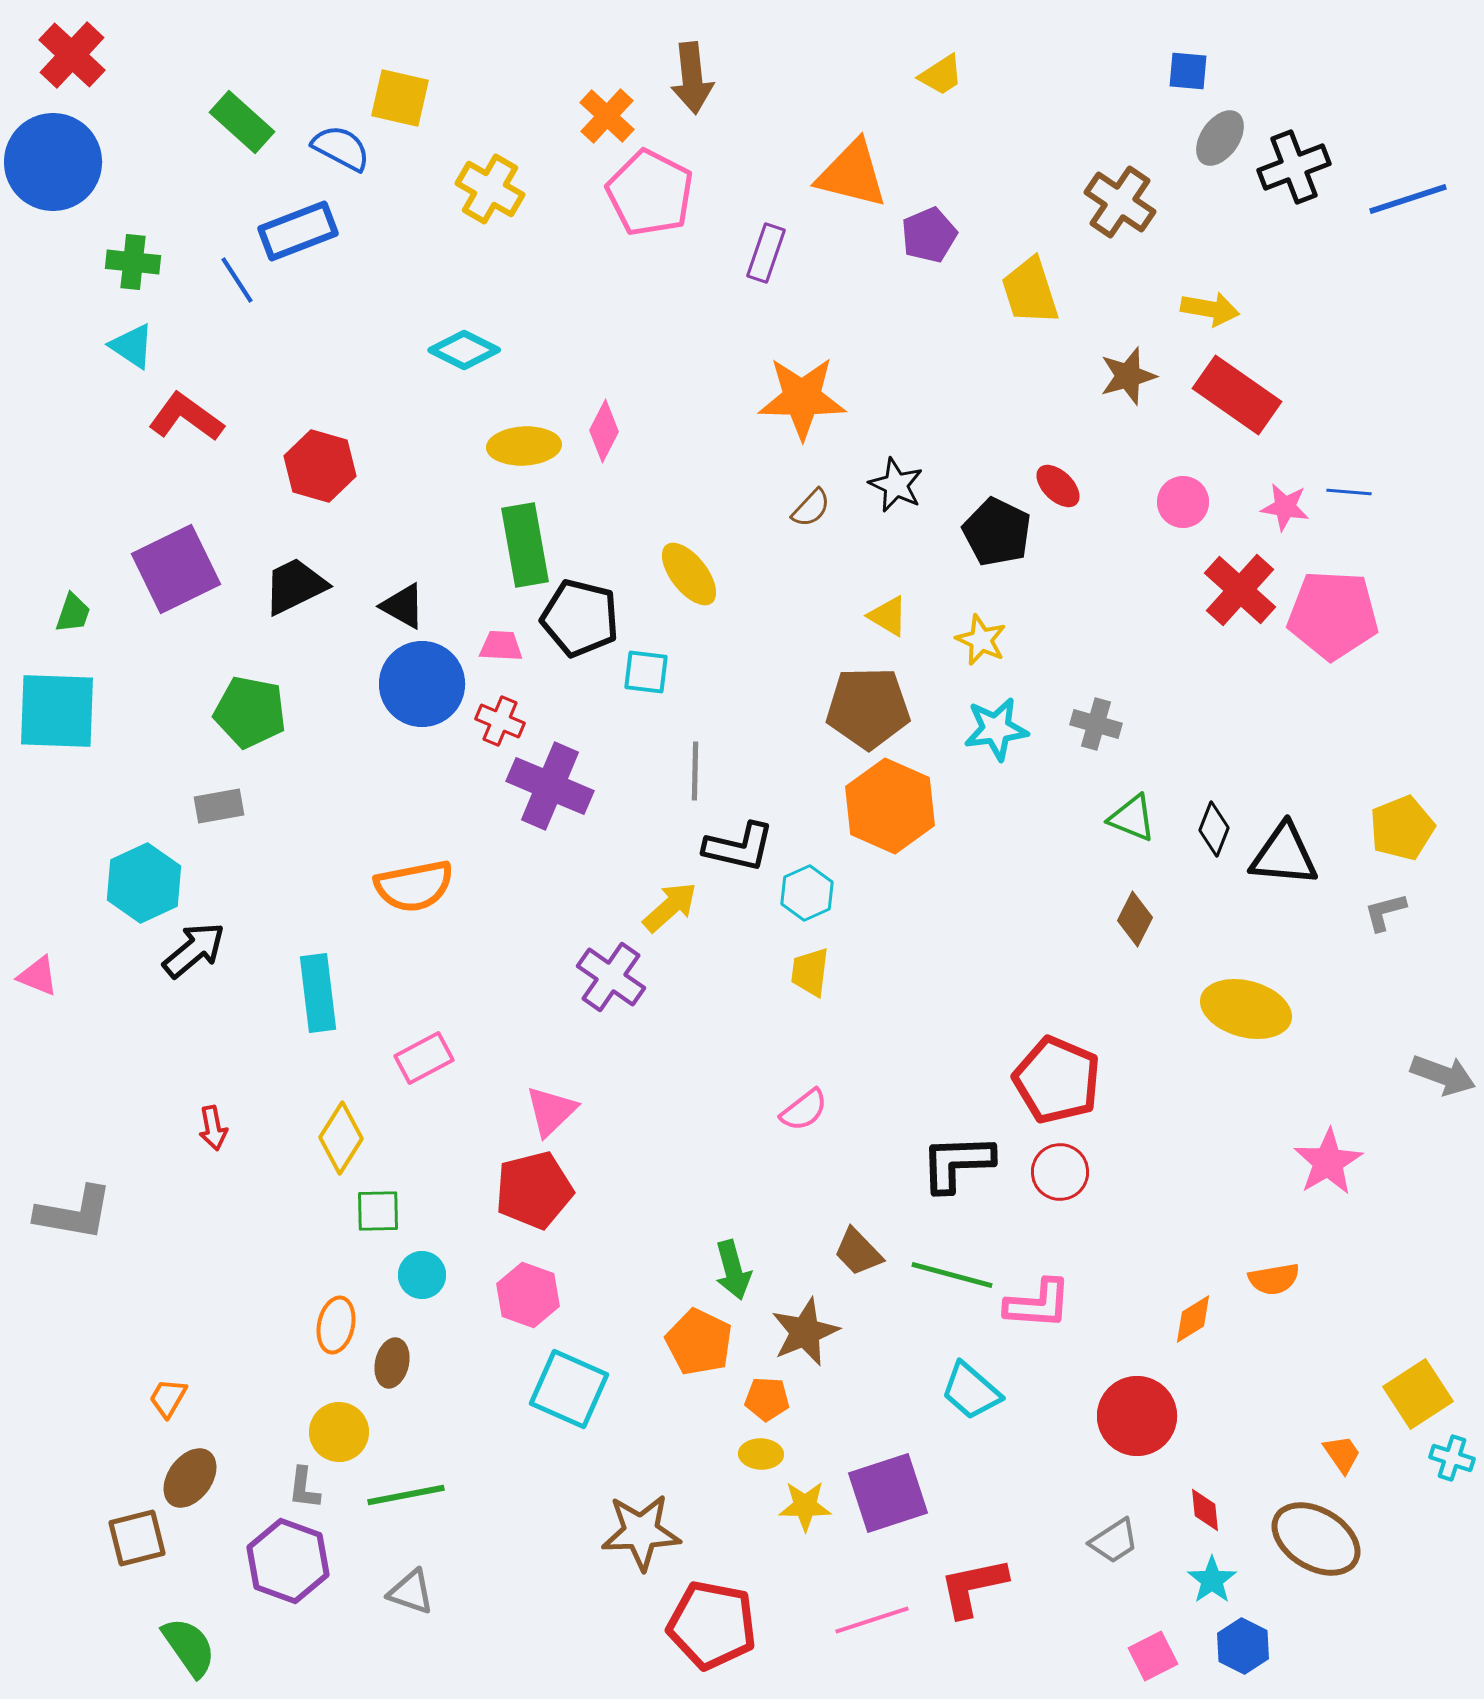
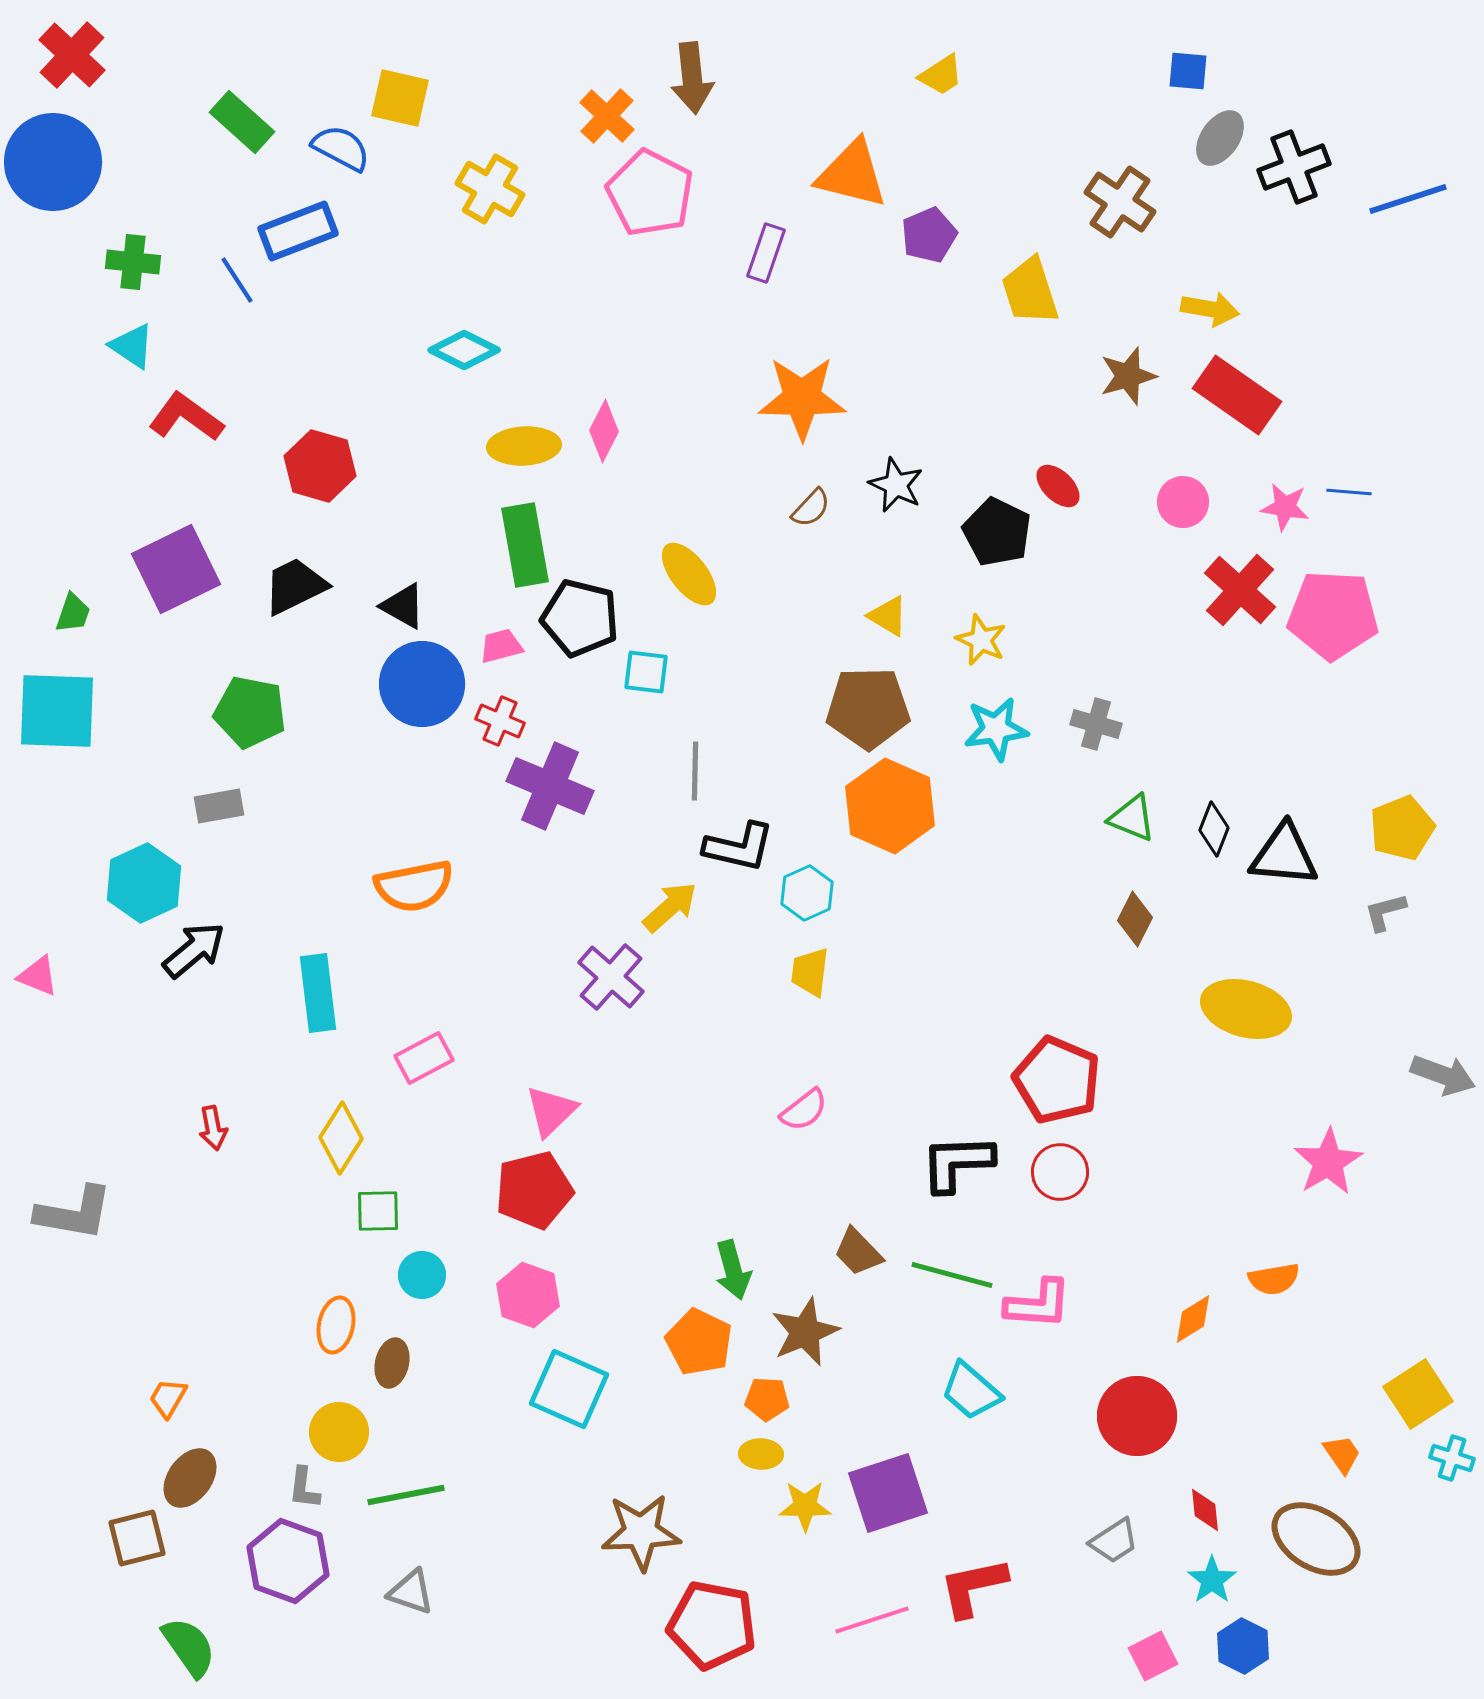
pink trapezoid at (501, 646): rotated 18 degrees counterclockwise
purple cross at (611, 977): rotated 6 degrees clockwise
